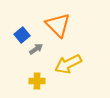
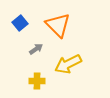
blue square: moved 2 px left, 12 px up
